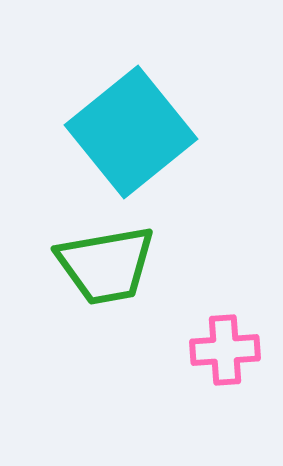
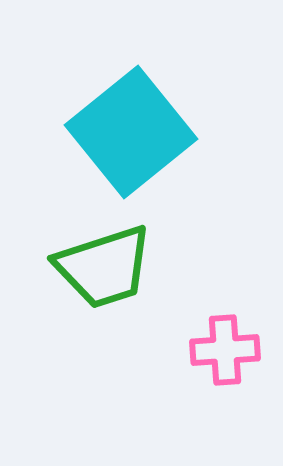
green trapezoid: moved 2 px left, 2 px down; rotated 8 degrees counterclockwise
